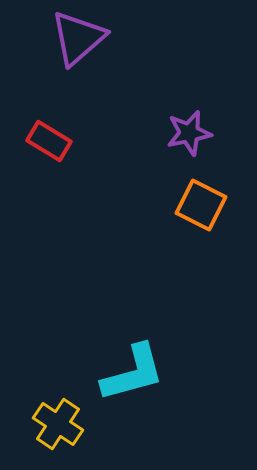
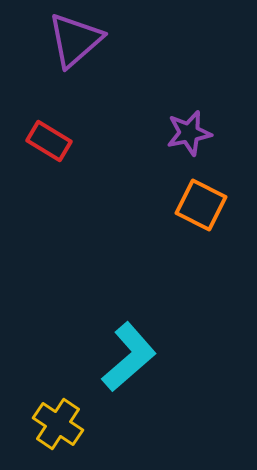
purple triangle: moved 3 px left, 2 px down
cyan L-shape: moved 4 px left, 16 px up; rotated 26 degrees counterclockwise
